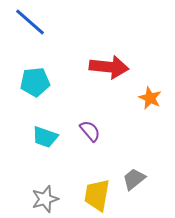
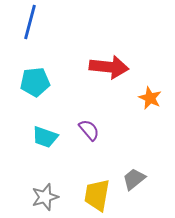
blue line: rotated 64 degrees clockwise
purple semicircle: moved 1 px left, 1 px up
gray star: moved 2 px up
